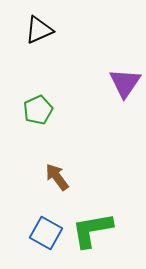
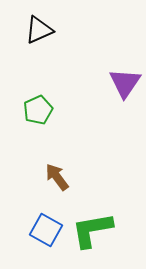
blue square: moved 3 px up
